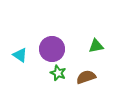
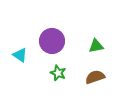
purple circle: moved 8 px up
brown semicircle: moved 9 px right
